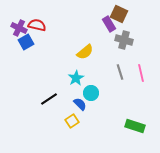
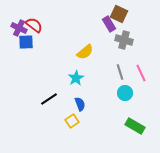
red semicircle: moved 3 px left; rotated 24 degrees clockwise
blue square: rotated 28 degrees clockwise
pink line: rotated 12 degrees counterclockwise
cyan circle: moved 34 px right
blue semicircle: rotated 24 degrees clockwise
green rectangle: rotated 12 degrees clockwise
